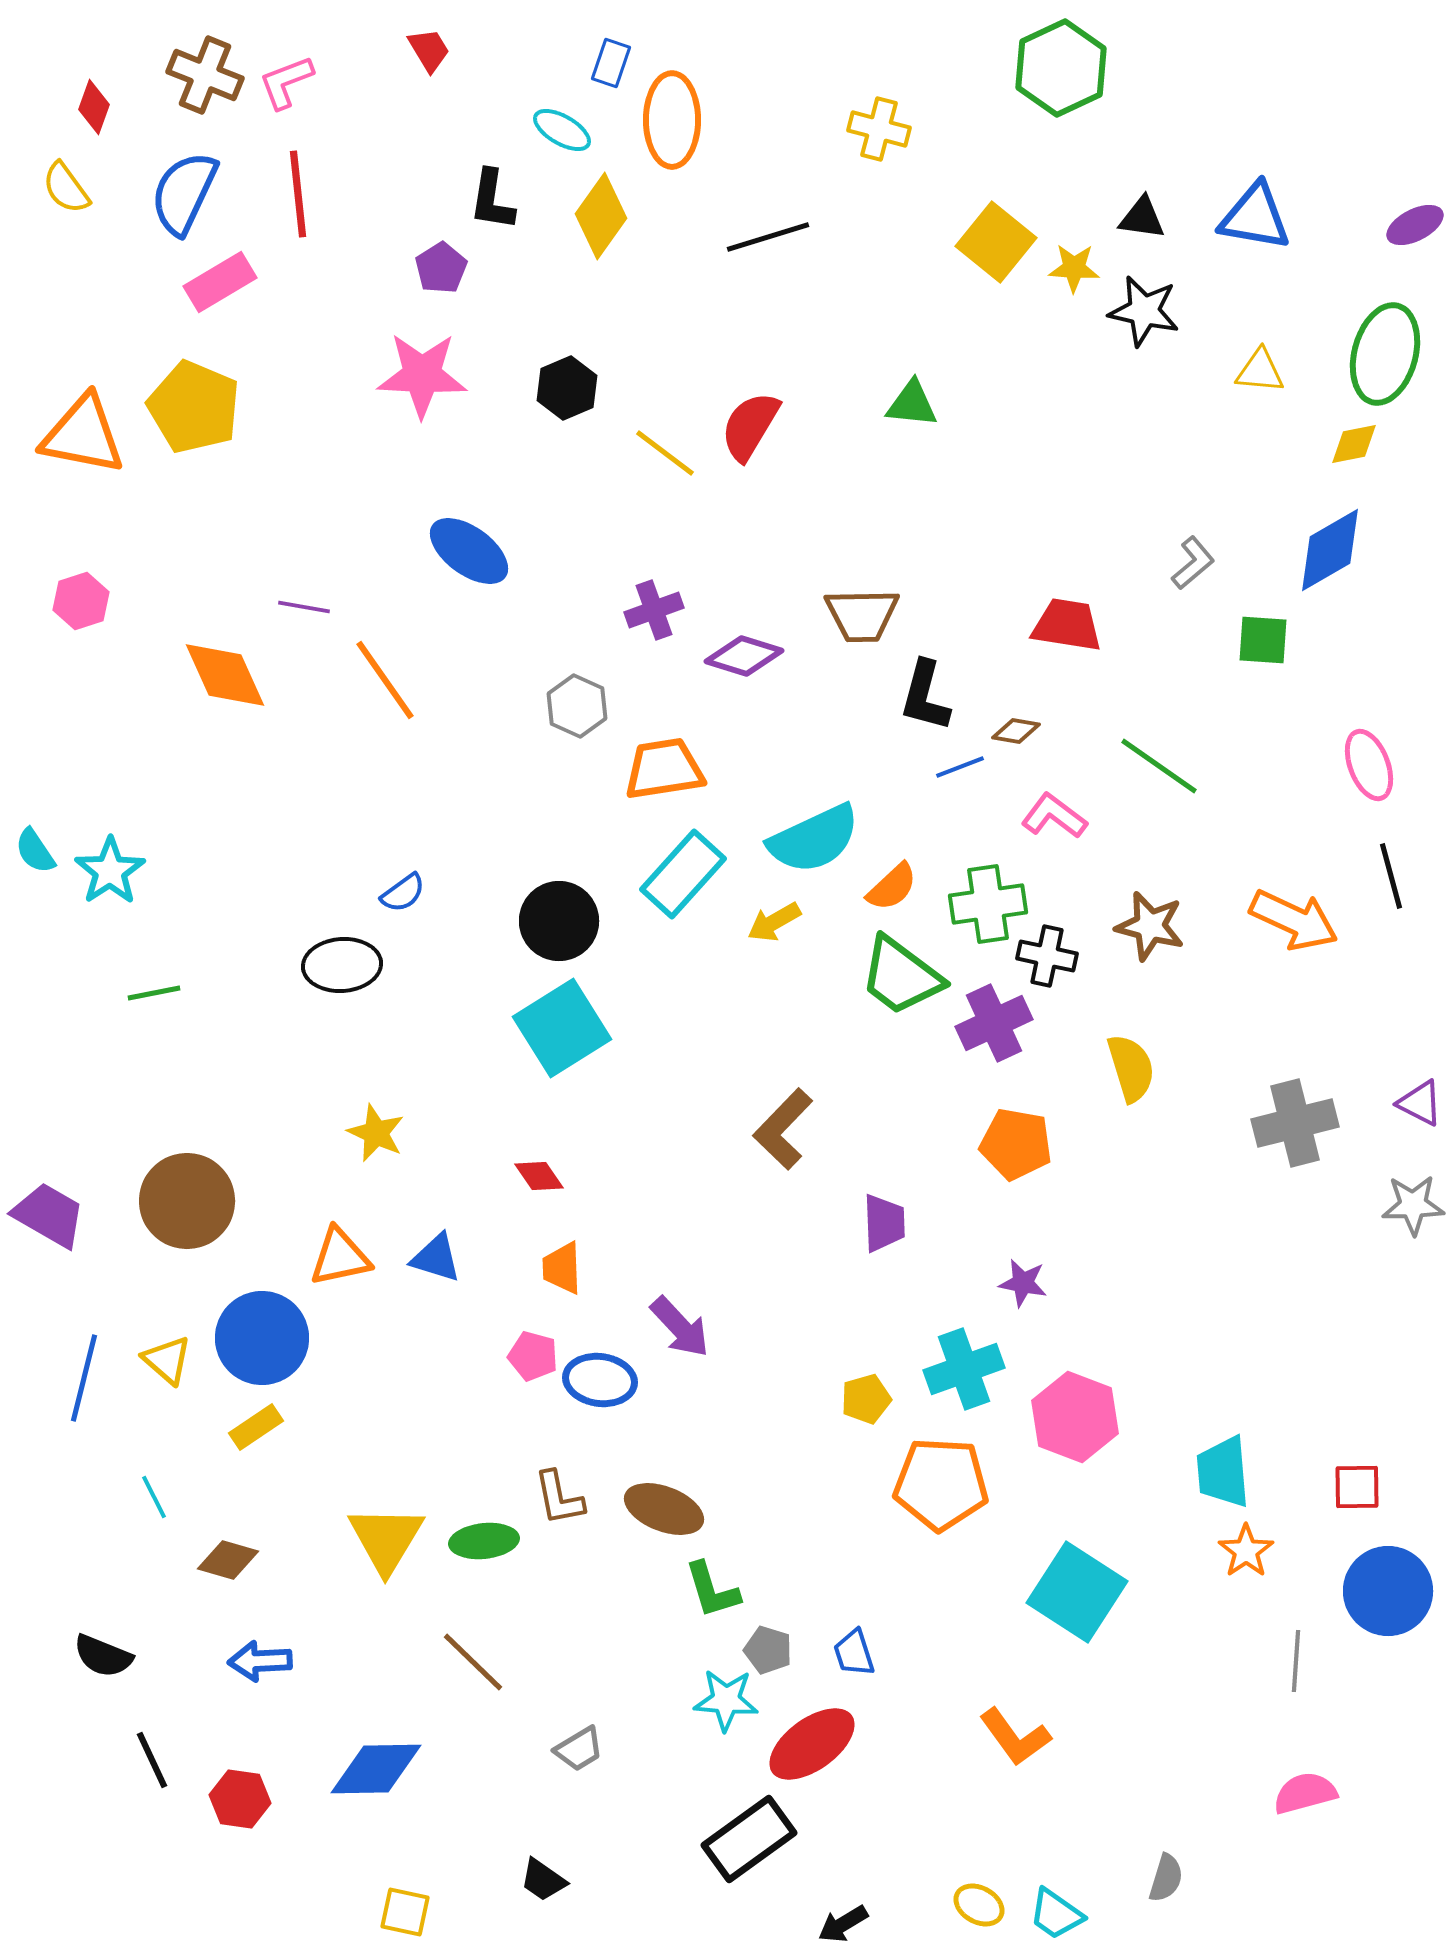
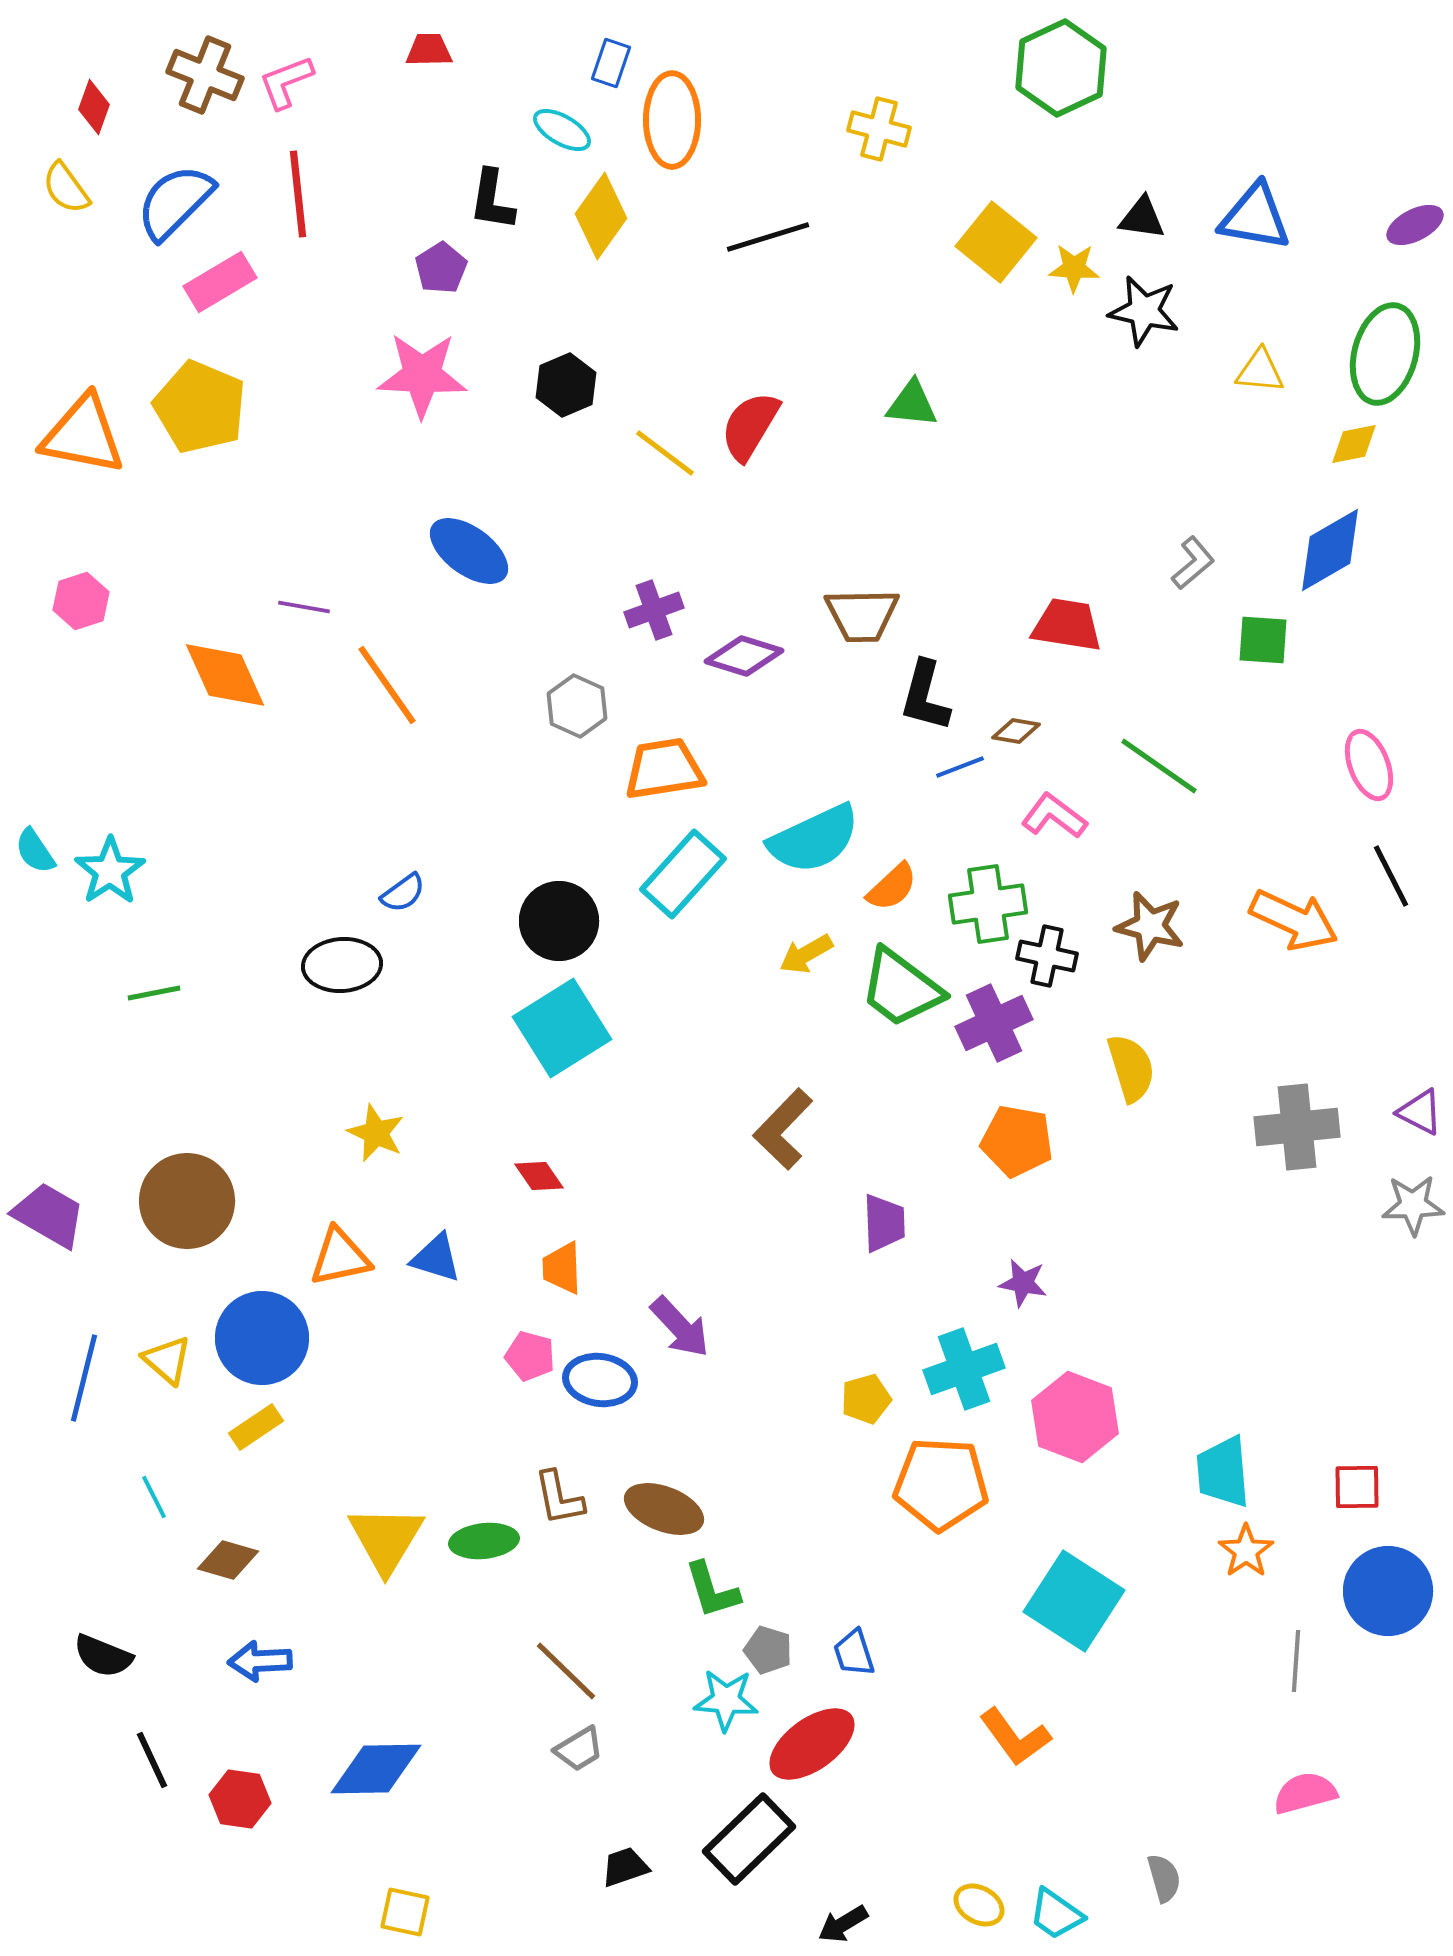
red trapezoid at (429, 50): rotated 60 degrees counterclockwise
blue semicircle at (184, 193): moved 9 px left, 9 px down; rotated 20 degrees clockwise
black hexagon at (567, 388): moved 1 px left, 3 px up
yellow pentagon at (194, 407): moved 6 px right
orange line at (385, 680): moved 2 px right, 5 px down
black line at (1391, 876): rotated 12 degrees counterclockwise
yellow arrow at (774, 922): moved 32 px right, 32 px down
green trapezoid at (901, 976): moved 12 px down
purple triangle at (1420, 1103): moved 9 px down
gray cross at (1295, 1123): moved 2 px right, 4 px down; rotated 8 degrees clockwise
orange pentagon at (1016, 1144): moved 1 px right, 3 px up
pink pentagon at (533, 1356): moved 3 px left
cyan square at (1077, 1592): moved 3 px left, 9 px down
brown line at (473, 1662): moved 93 px right, 9 px down
black rectangle at (749, 1839): rotated 8 degrees counterclockwise
gray semicircle at (1166, 1878): moved 2 px left; rotated 33 degrees counterclockwise
black trapezoid at (543, 1880): moved 82 px right, 13 px up; rotated 126 degrees clockwise
